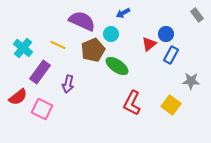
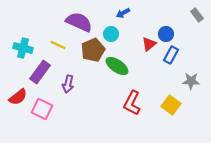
purple semicircle: moved 3 px left, 1 px down
cyan cross: rotated 24 degrees counterclockwise
